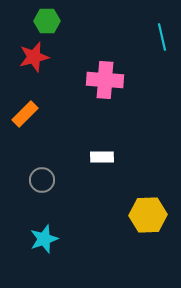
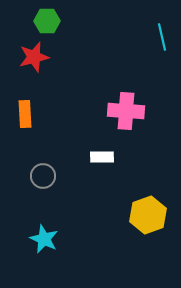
pink cross: moved 21 px right, 31 px down
orange rectangle: rotated 48 degrees counterclockwise
gray circle: moved 1 px right, 4 px up
yellow hexagon: rotated 18 degrees counterclockwise
cyan star: rotated 28 degrees counterclockwise
